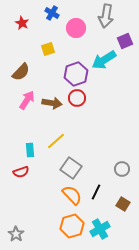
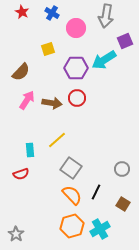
red star: moved 11 px up
purple hexagon: moved 6 px up; rotated 20 degrees clockwise
yellow line: moved 1 px right, 1 px up
red semicircle: moved 2 px down
